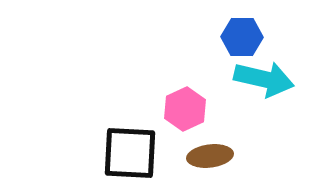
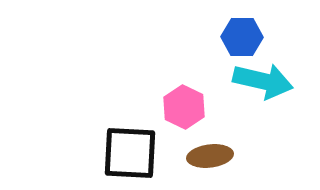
cyan arrow: moved 1 px left, 2 px down
pink hexagon: moved 1 px left, 2 px up; rotated 9 degrees counterclockwise
